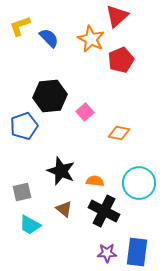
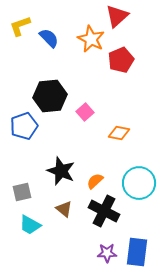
orange semicircle: rotated 48 degrees counterclockwise
